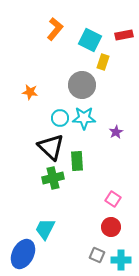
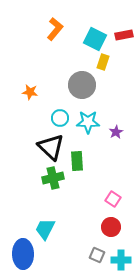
cyan square: moved 5 px right, 1 px up
cyan star: moved 4 px right, 4 px down
blue ellipse: rotated 28 degrees counterclockwise
